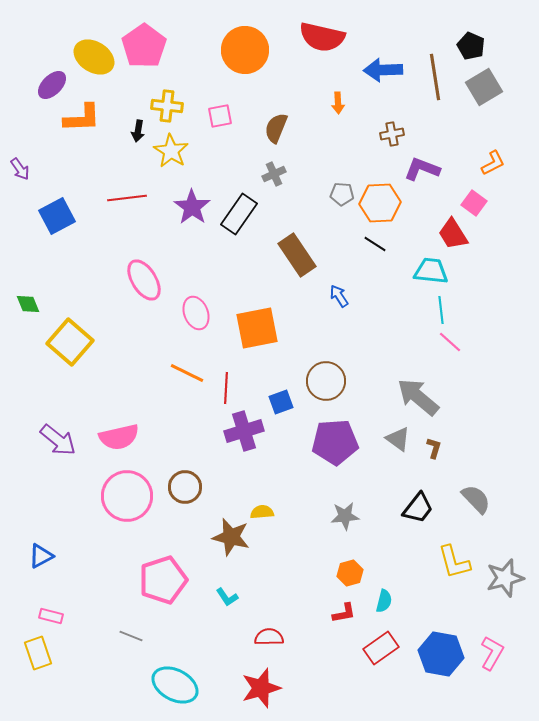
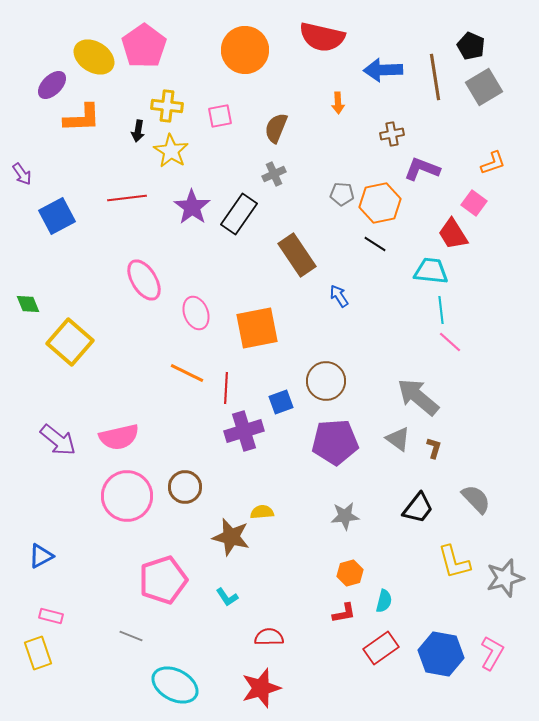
orange L-shape at (493, 163): rotated 8 degrees clockwise
purple arrow at (20, 169): moved 2 px right, 5 px down
orange hexagon at (380, 203): rotated 9 degrees counterclockwise
